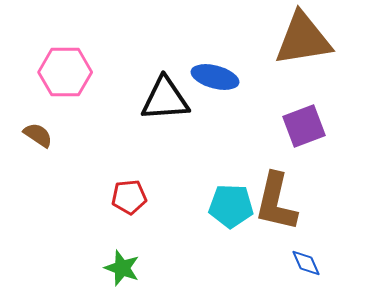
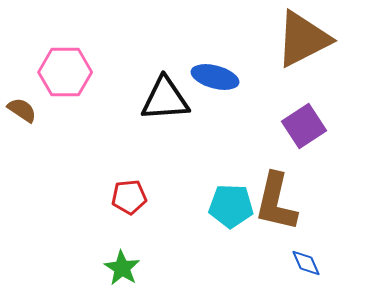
brown triangle: rotated 18 degrees counterclockwise
purple square: rotated 12 degrees counterclockwise
brown semicircle: moved 16 px left, 25 px up
green star: rotated 12 degrees clockwise
